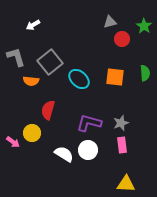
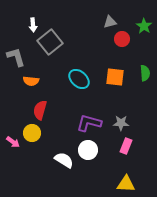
white arrow: rotated 64 degrees counterclockwise
gray square: moved 20 px up
red semicircle: moved 8 px left
gray star: rotated 21 degrees clockwise
pink rectangle: moved 4 px right, 1 px down; rotated 28 degrees clockwise
white semicircle: moved 6 px down
